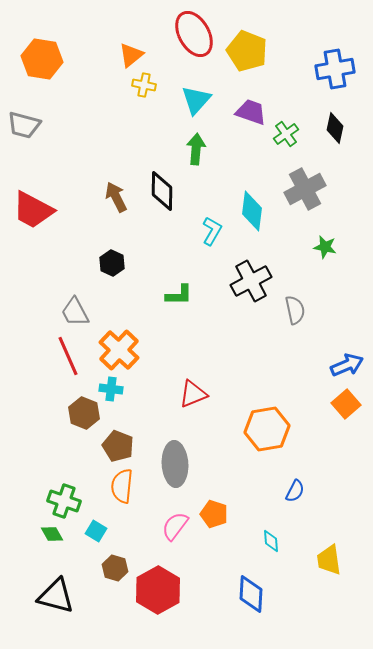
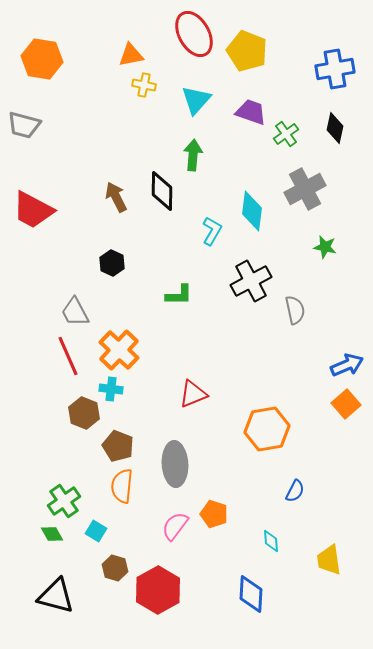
orange triangle at (131, 55): rotated 28 degrees clockwise
green arrow at (196, 149): moved 3 px left, 6 px down
green cross at (64, 501): rotated 36 degrees clockwise
